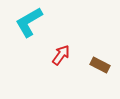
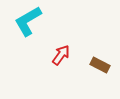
cyan L-shape: moved 1 px left, 1 px up
